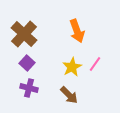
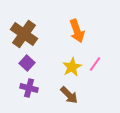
brown cross: rotated 8 degrees counterclockwise
